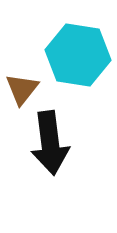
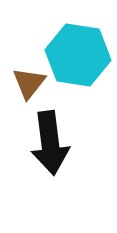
brown triangle: moved 7 px right, 6 px up
